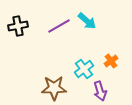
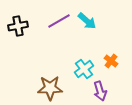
purple line: moved 5 px up
orange cross: rotated 16 degrees counterclockwise
brown star: moved 4 px left
